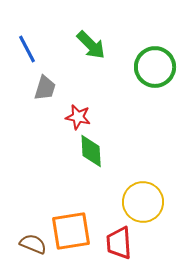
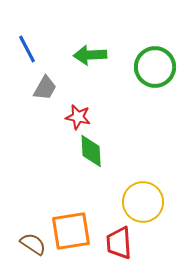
green arrow: moved 1 px left, 10 px down; rotated 132 degrees clockwise
gray trapezoid: rotated 12 degrees clockwise
brown semicircle: rotated 12 degrees clockwise
